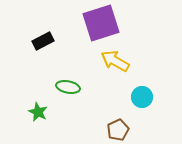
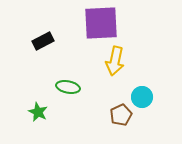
purple square: rotated 15 degrees clockwise
yellow arrow: rotated 108 degrees counterclockwise
brown pentagon: moved 3 px right, 15 px up
